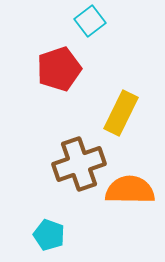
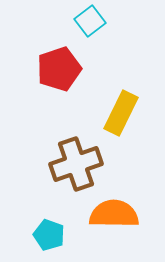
brown cross: moved 3 px left
orange semicircle: moved 16 px left, 24 px down
